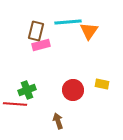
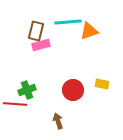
orange triangle: rotated 36 degrees clockwise
